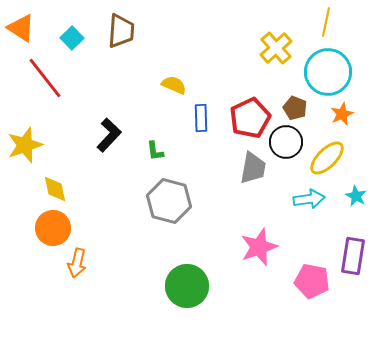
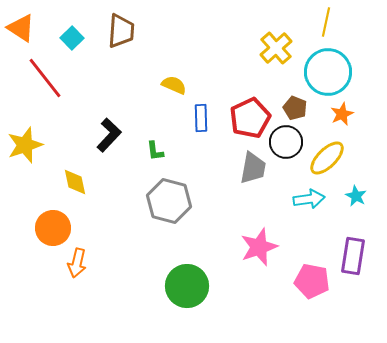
yellow diamond: moved 20 px right, 7 px up
